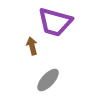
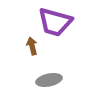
gray ellipse: moved 1 px right; rotated 35 degrees clockwise
